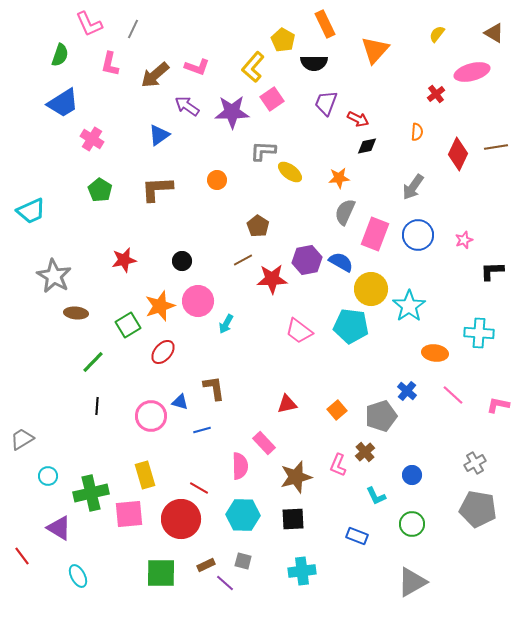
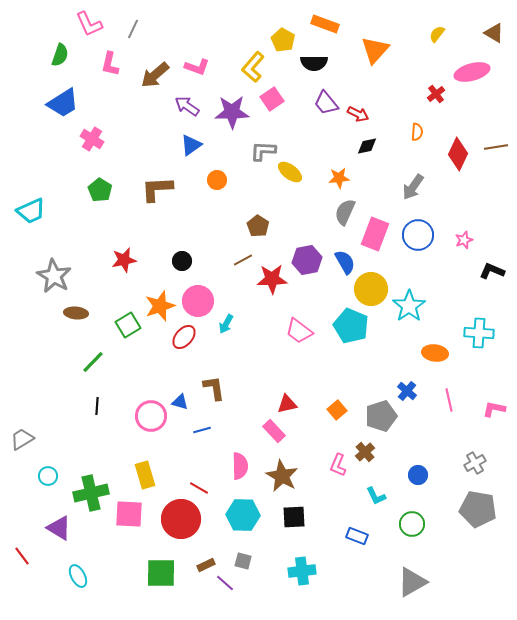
orange rectangle at (325, 24): rotated 44 degrees counterclockwise
purple trapezoid at (326, 103): rotated 60 degrees counterclockwise
red arrow at (358, 119): moved 5 px up
blue triangle at (159, 135): moved 32 px right, 10 px down
blue semicircle at (341, 262): moved 4 px right; rotated 30 degrees clockwise
black L-shape at (492, 271): rotated 25 degrees clockwise
cyan pentagon at (351, 326): rotated 16 degrees clockwise
red ellipse at (163, 352): moved 21 px right, 15 px up
pink line at (453, 395): moved 4 px left, 5 px down; rotated 35 degrees clockwise
pink L-shape at (498, 405): moved 4 px left, 4 px down
pink rectangle at (264, 443): moved 10 px right, 12 px up
blue circle at (412, 475): moved 6 px right
brown star at (296, 477): moved 14 px left, 1 px up; rotated 28 degrees counterclockwise
pink square at (129, 514): rotated 8 degrees clockwise
black square at (293, 519): moved 1 px right, 2 px up
